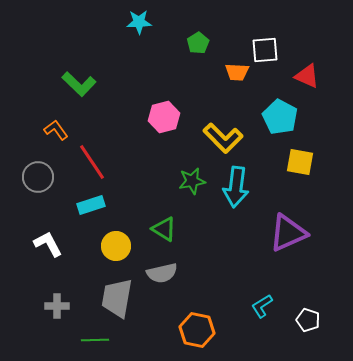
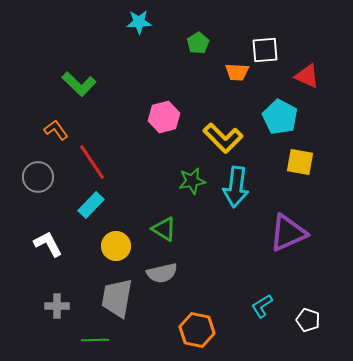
cyan rectangle: rotated 28 degrees counterclockwise
